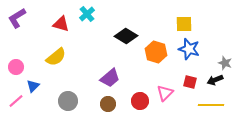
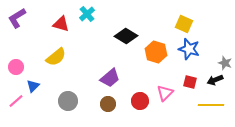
yellow square: rotated 24 degrees clockwise
